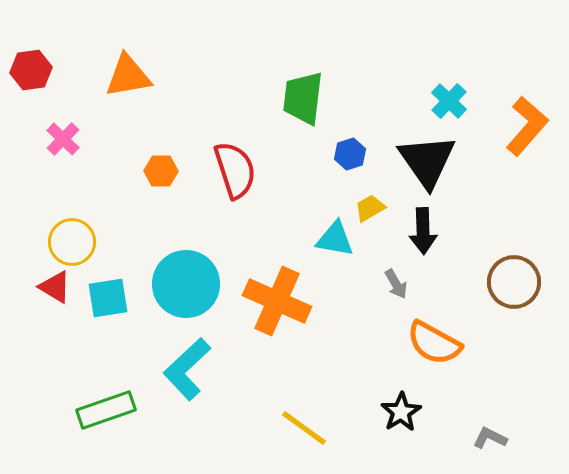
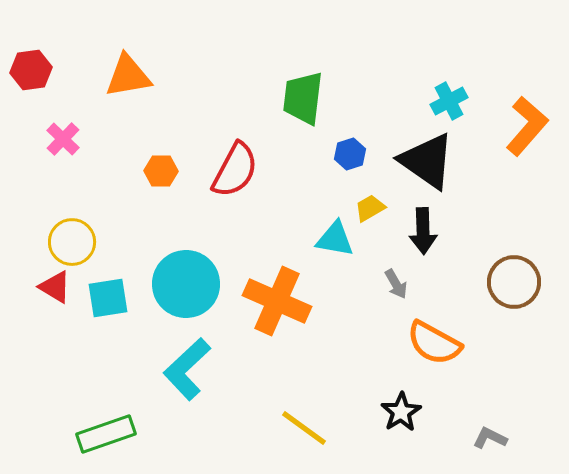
cyan cross: rotated 18 degrees clockwise
black triangle: rotated 20 degrees counterclockwise
red semicircle: rotated 46 degrees clockwise
green rectangle: moved 24 px down
